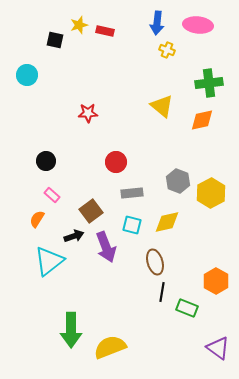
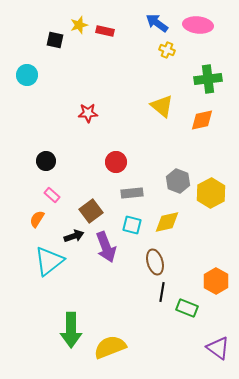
blue arrow: rotated 120 degrees clockwise
green cross: moved 1 px left, 4 px up
